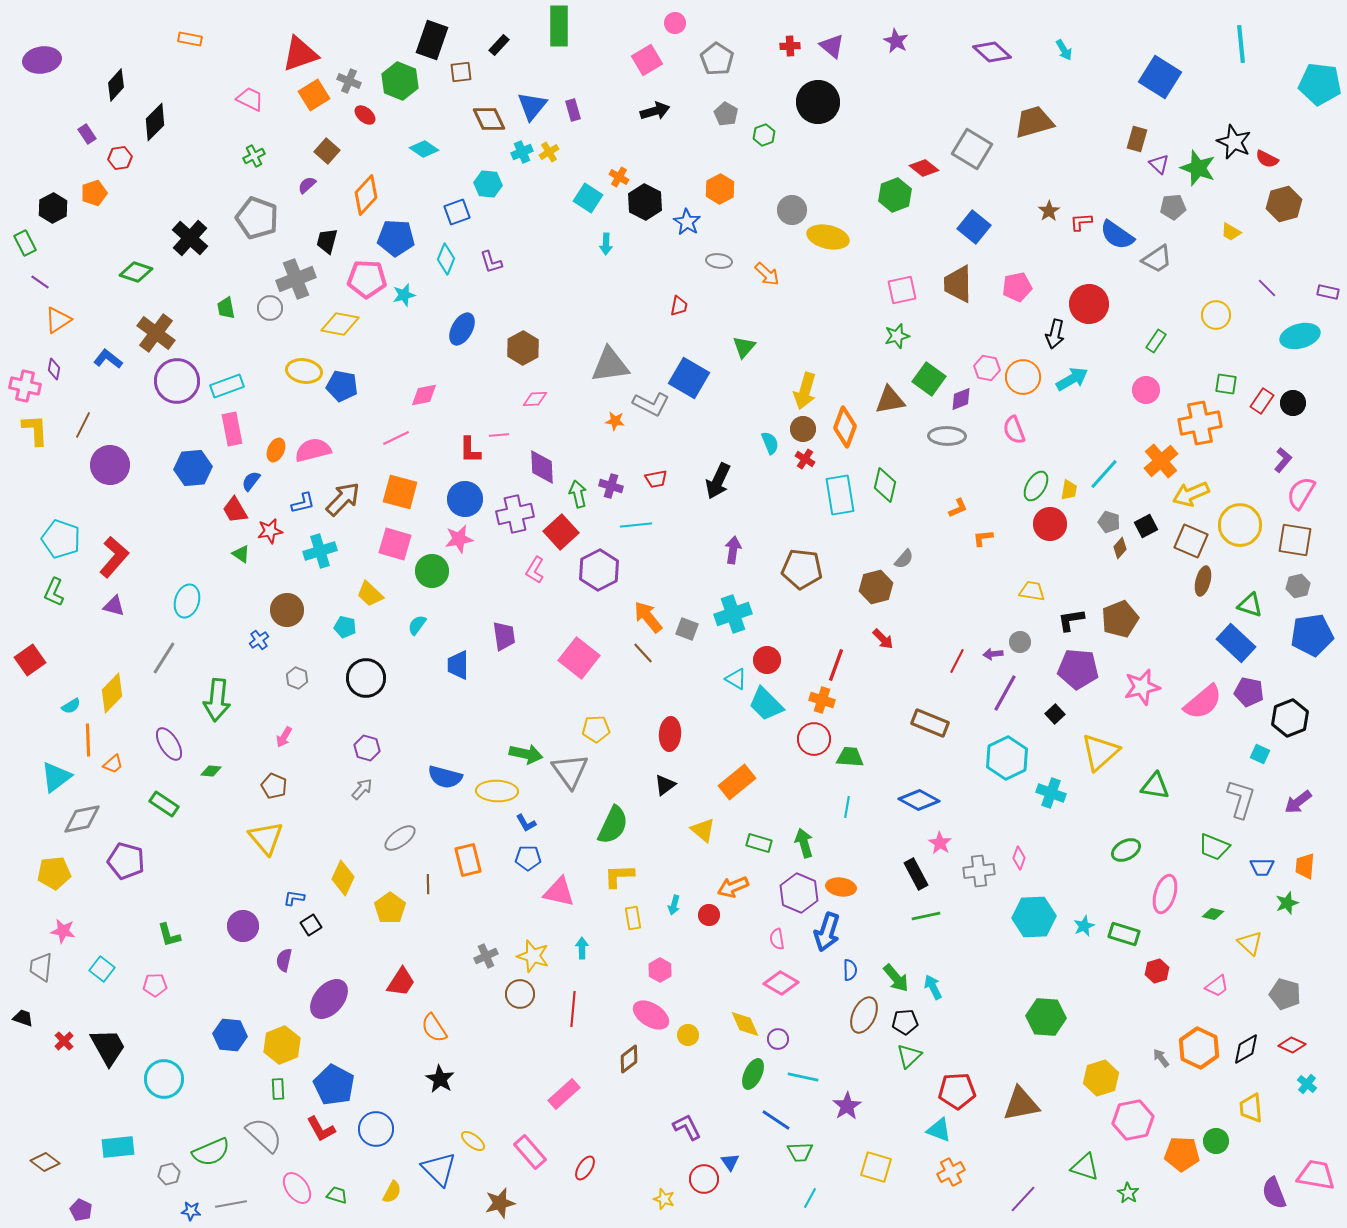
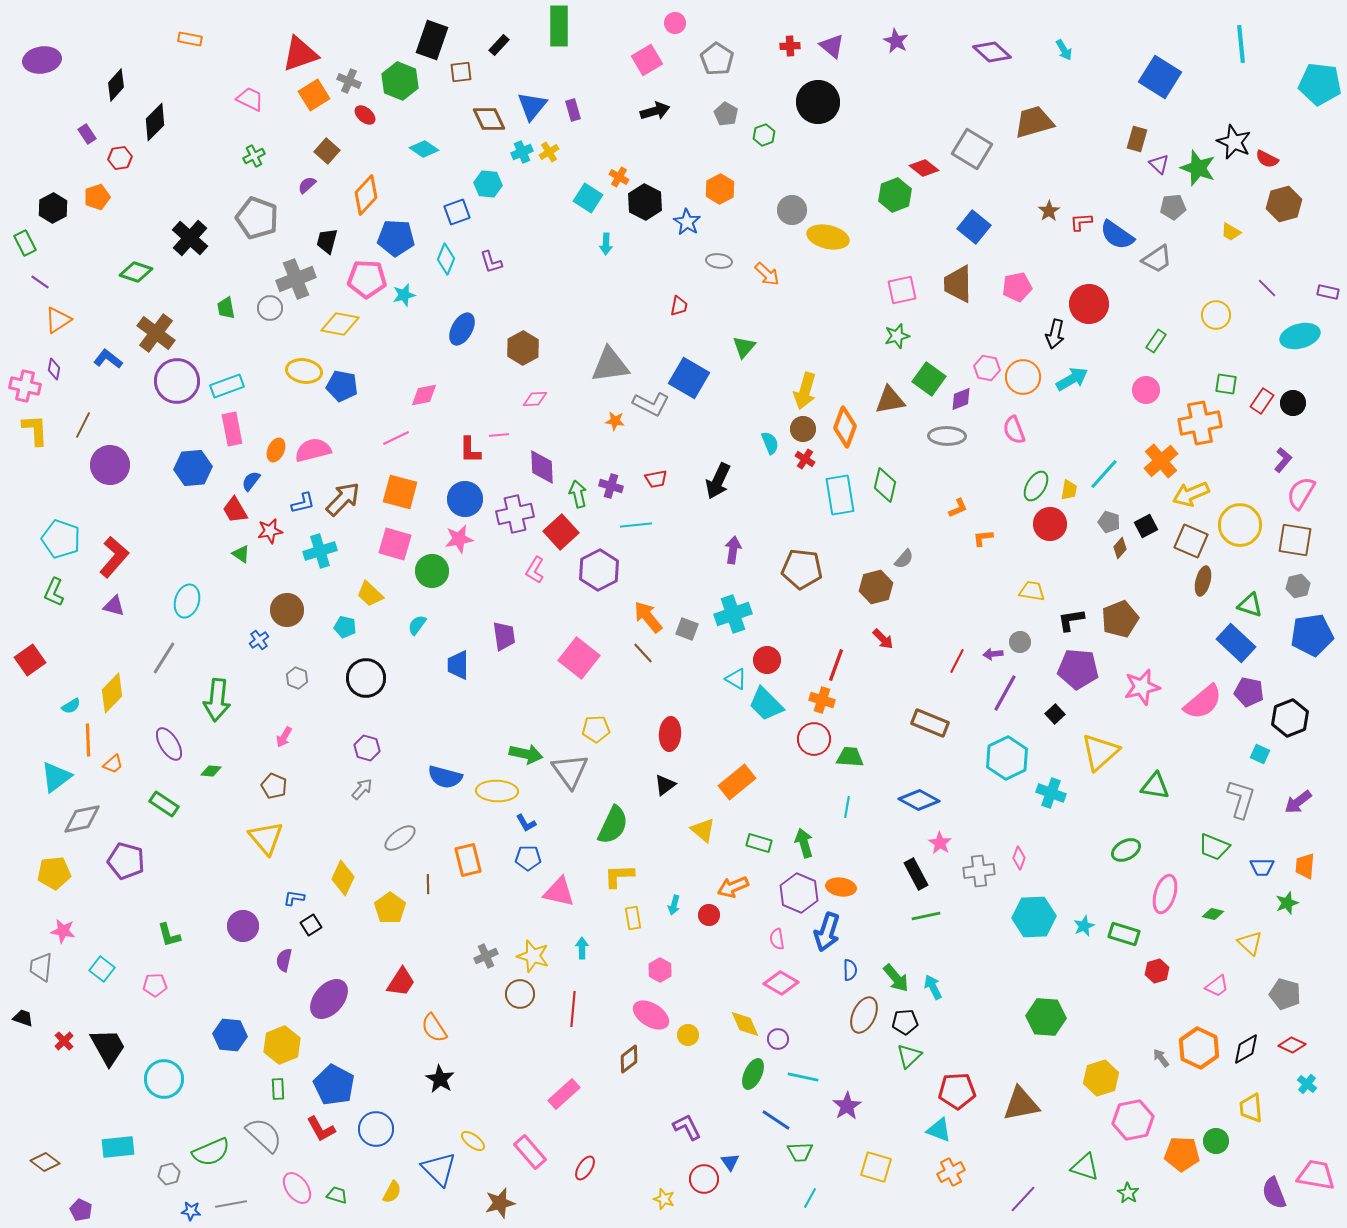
orange pentagon at (94, 193): moved 3 px right, 4 px down
